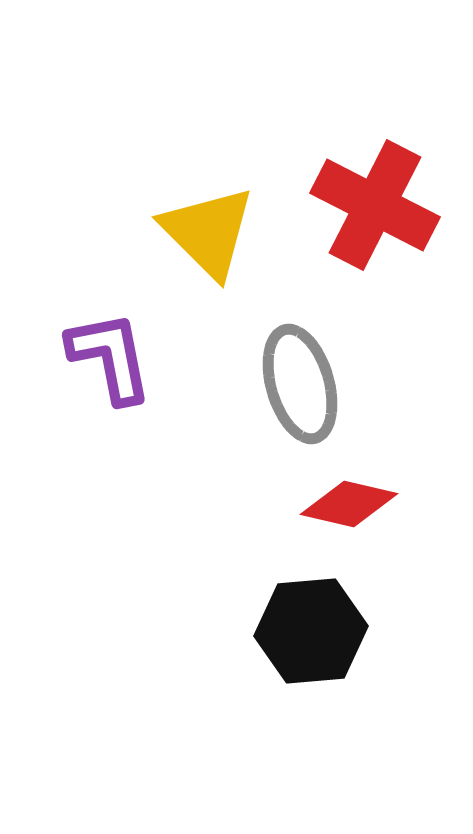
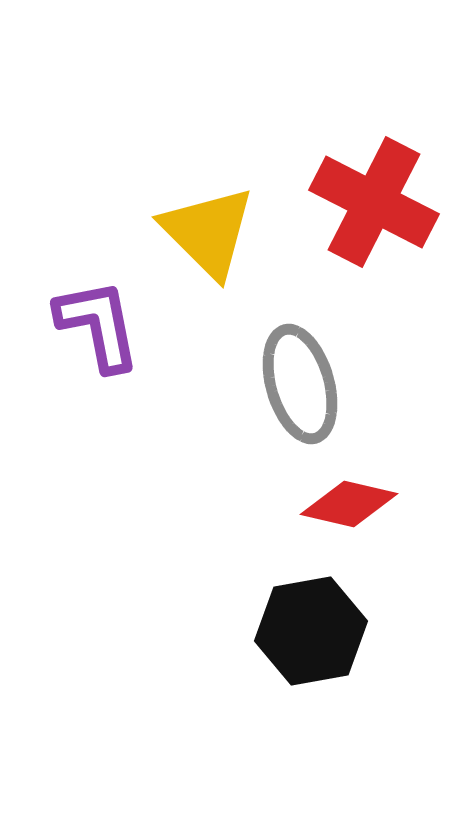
red cross: moved 1 px left, 3 px up
purple L-shape: moved 12 px left, 32 px up
black hexagon: rotated 5 degrees counterclockwise
